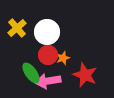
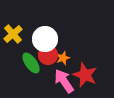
yellow cross: moved 4 px left, 6 px down
white circle: moved 2 px left, 7 px down
green ellipse: moved 10 px up
pink arrow: moved 16 px right; rotated 65 degrees clockwise
